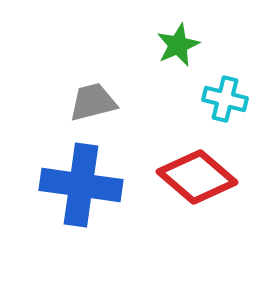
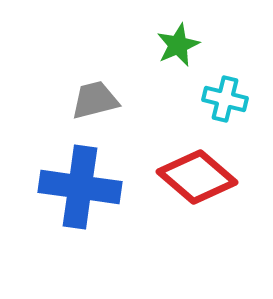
gray trapezoid: moved 2 px right, 2 px up
blue cross: moved 1 px left, 2 px down
